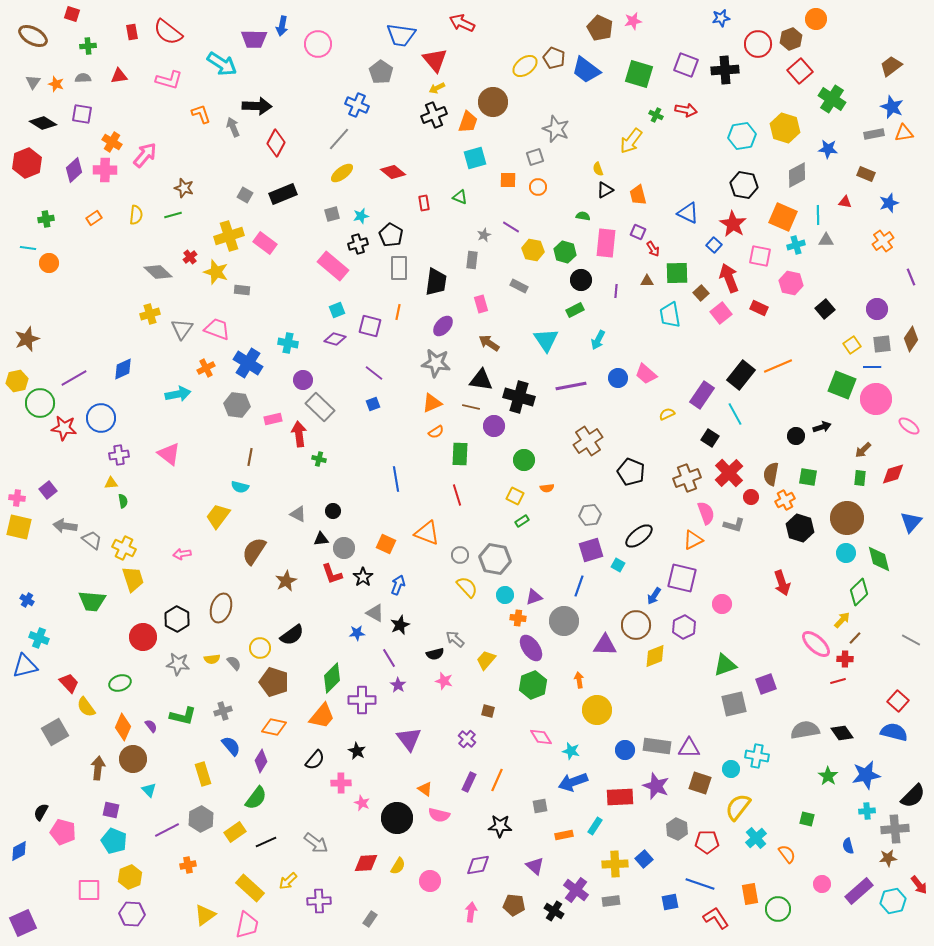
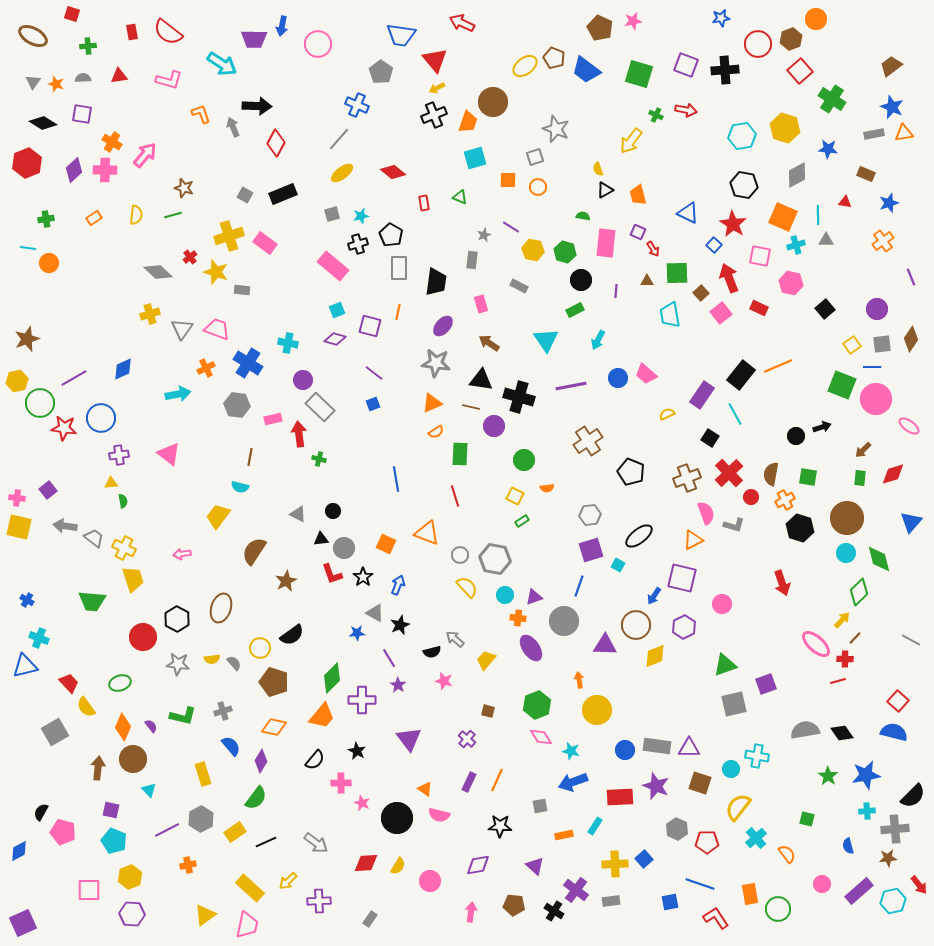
red line at (457, 495): moved 2 px left, 1 px down
gray trapezoid at (92, 540): moved 2 px right, 2 px up
black semicircle at (435, 654): moved 3 px left, 2 px up
green hexagon at (533, 685): moved 4 px right, 20 px down
